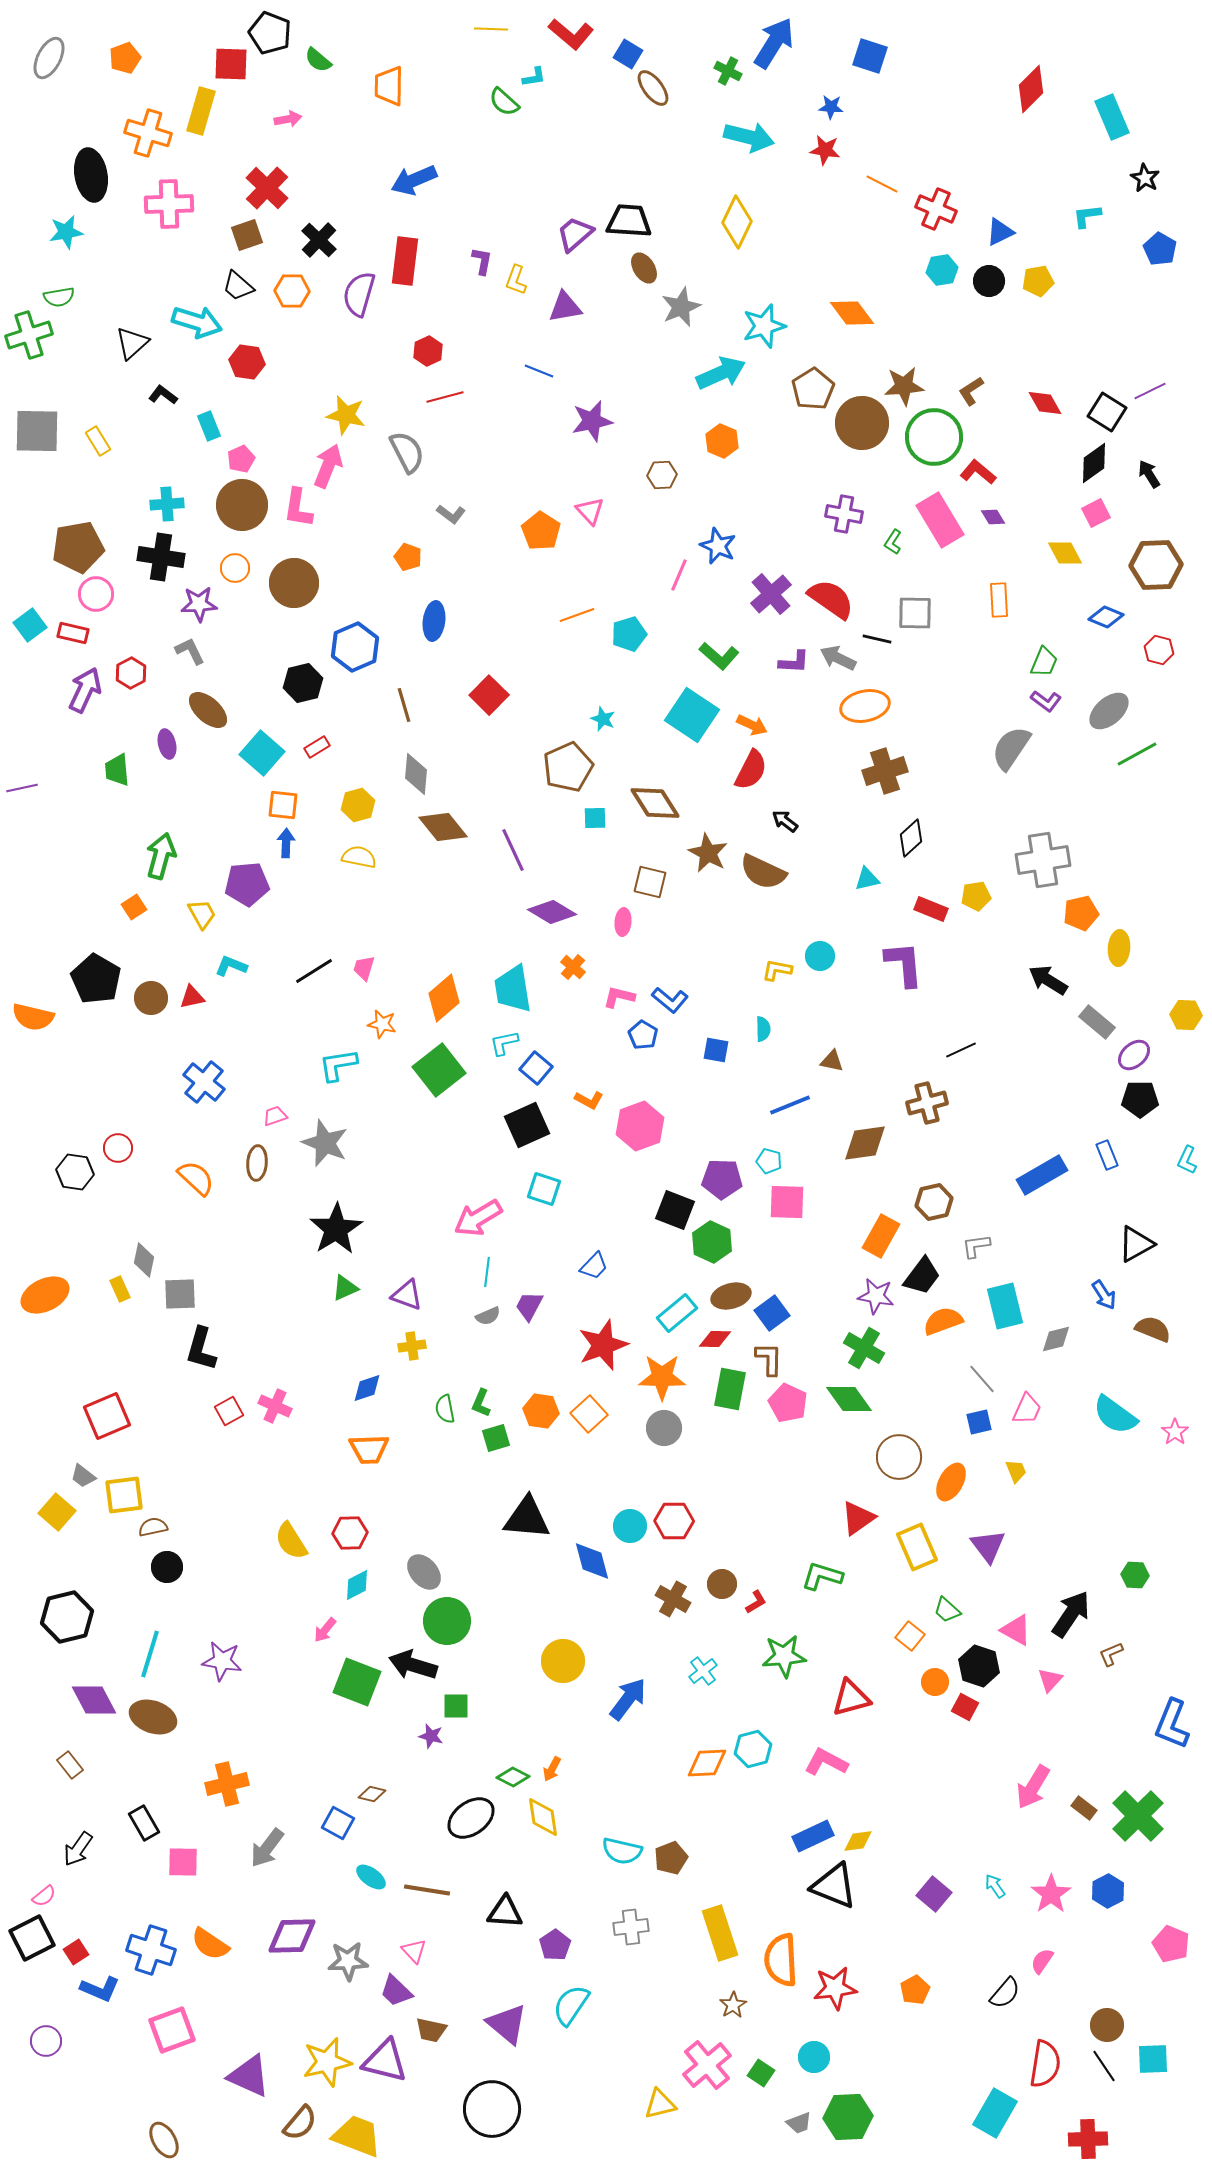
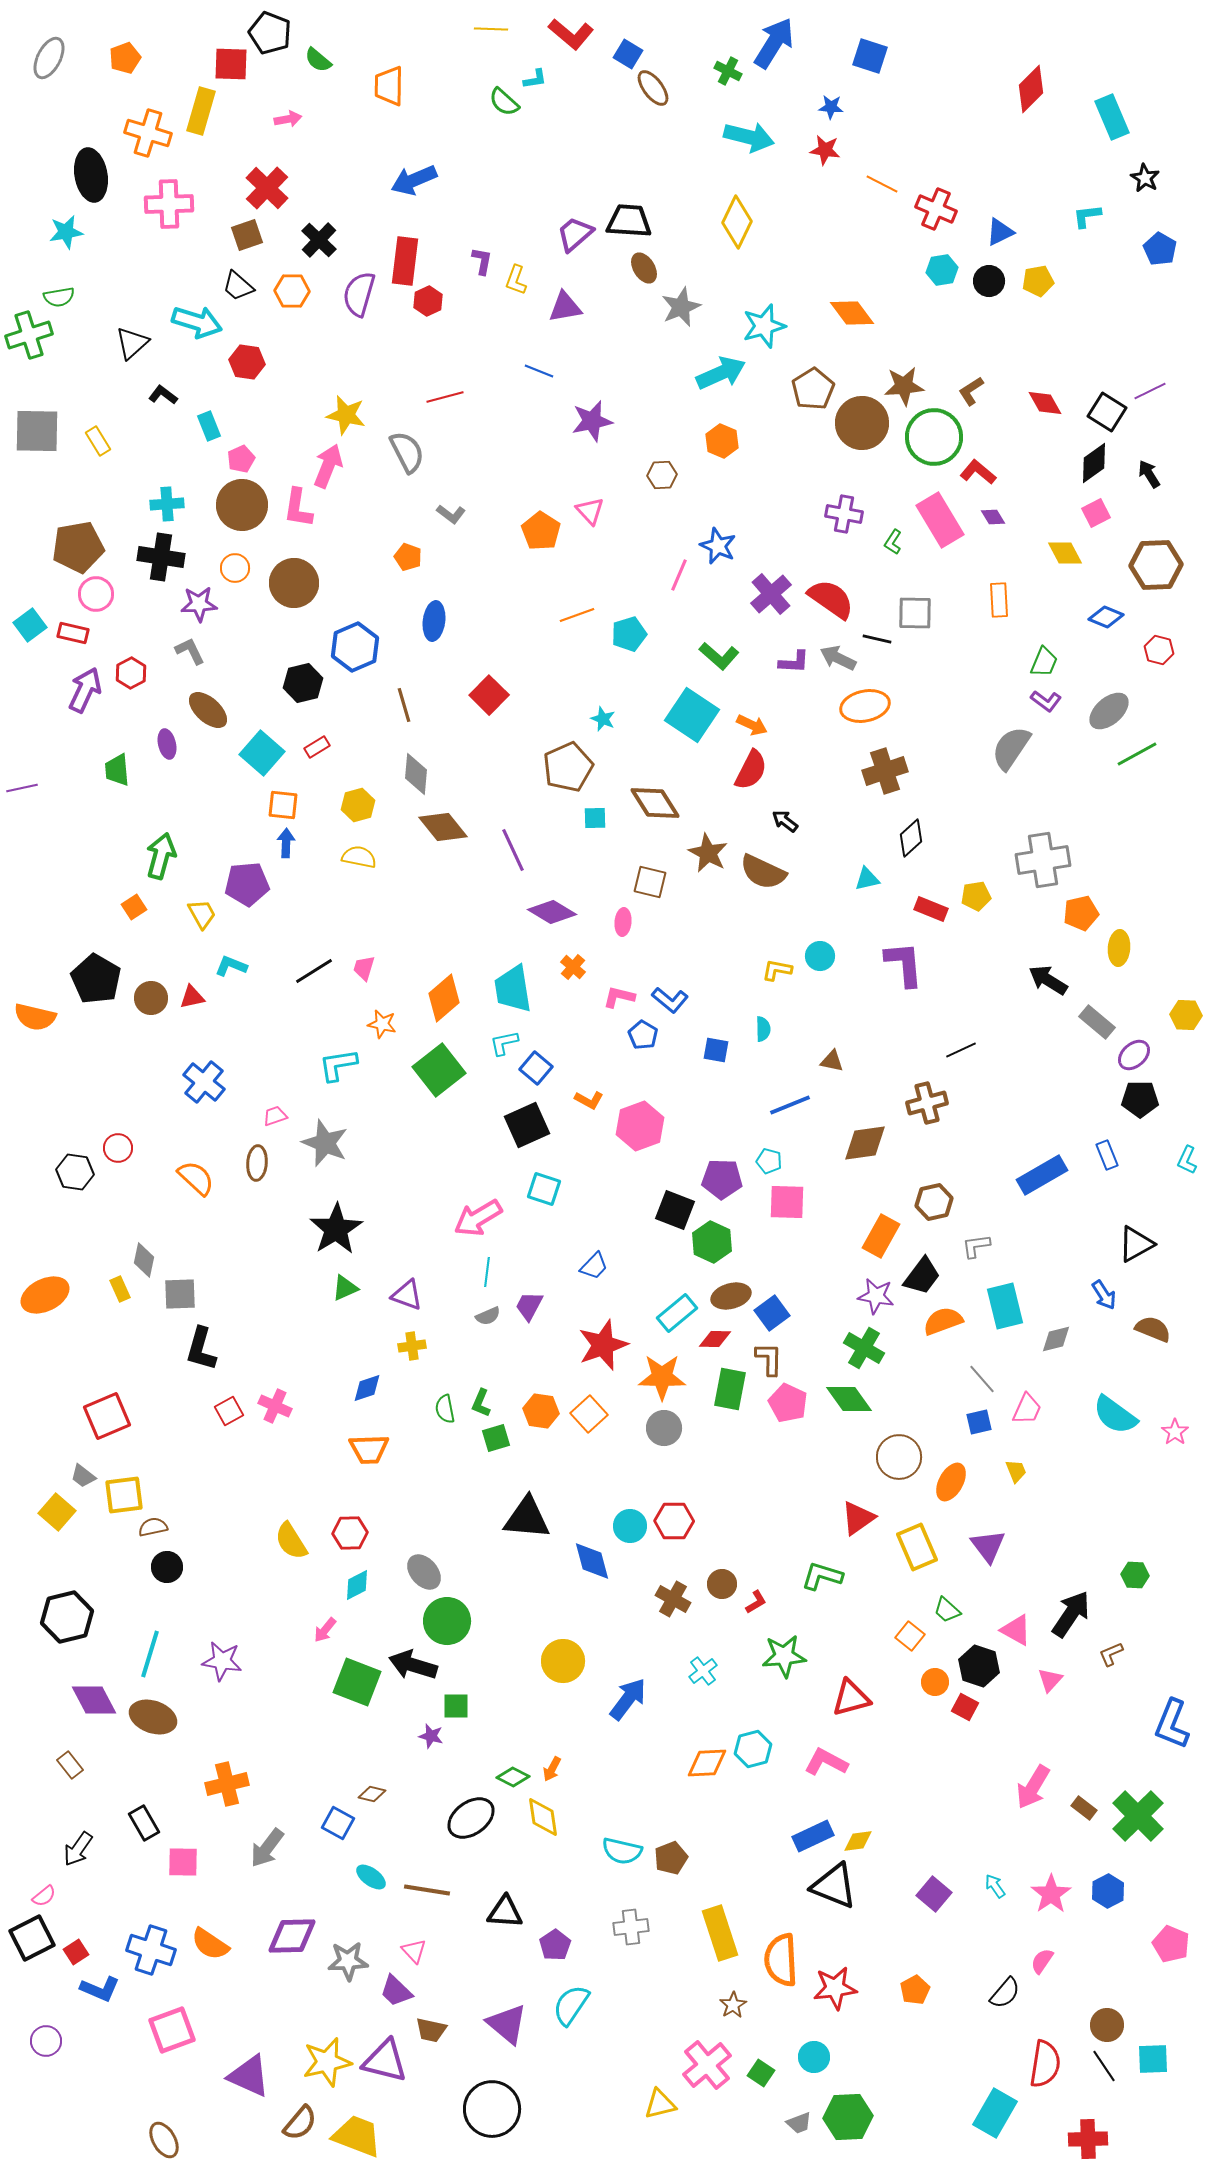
cyan L-shape at (534, 77): moved 1 px right, 2 px down
red hexagon at (428, 351): moved 50 px up
orange semicircle at (33, 1017): moved 2 px right
